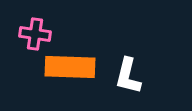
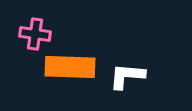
white L-shape: moved 1 px left; rotated 81 degrees clockwise
